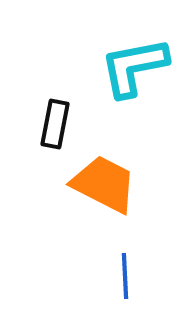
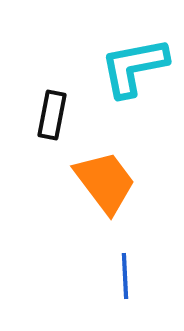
black rectangle: moved 3 px left, 9 px up
orange trapezoid: moved 1 px right, 2 px up; rotated 26 degrees clockwise
